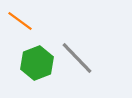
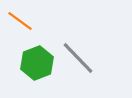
gray line: moved 1 px right
